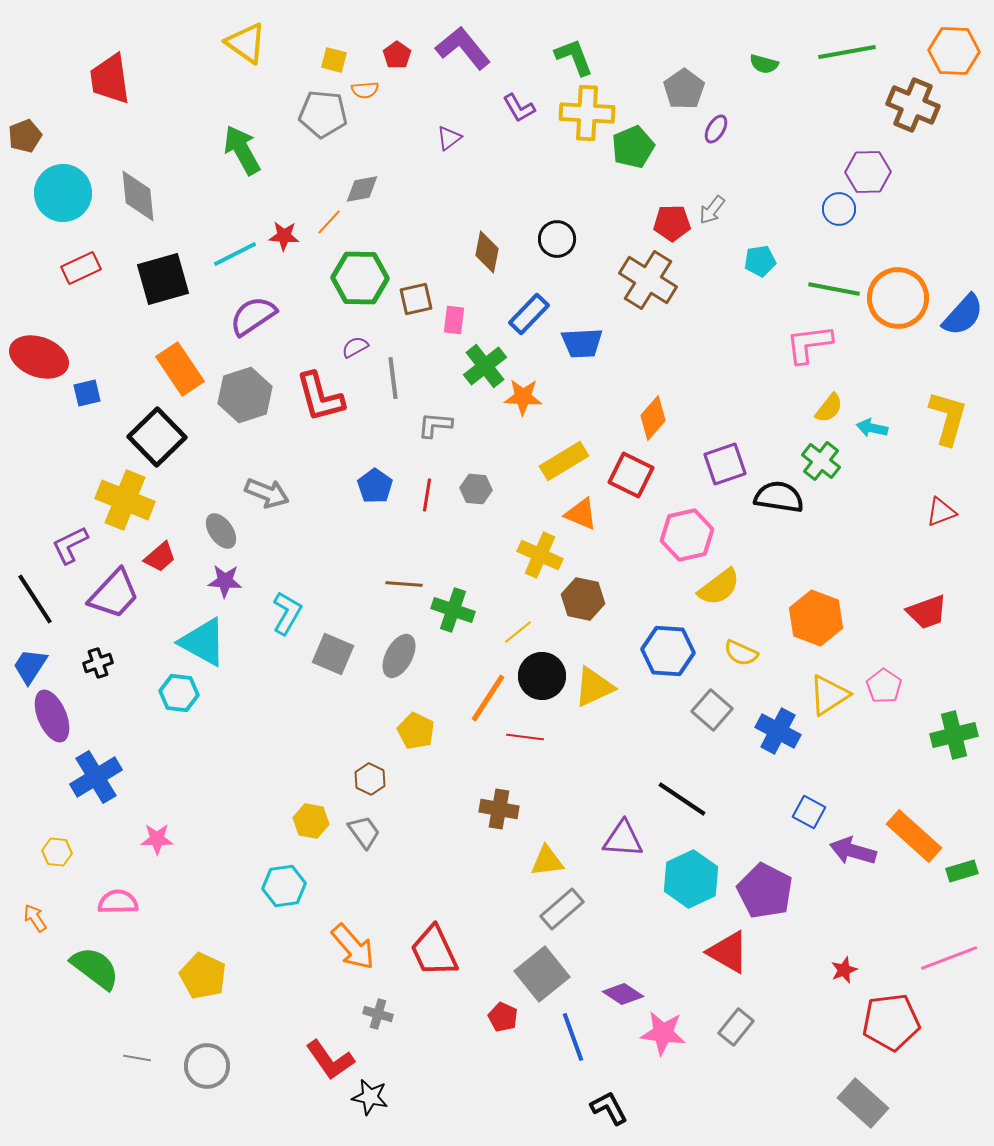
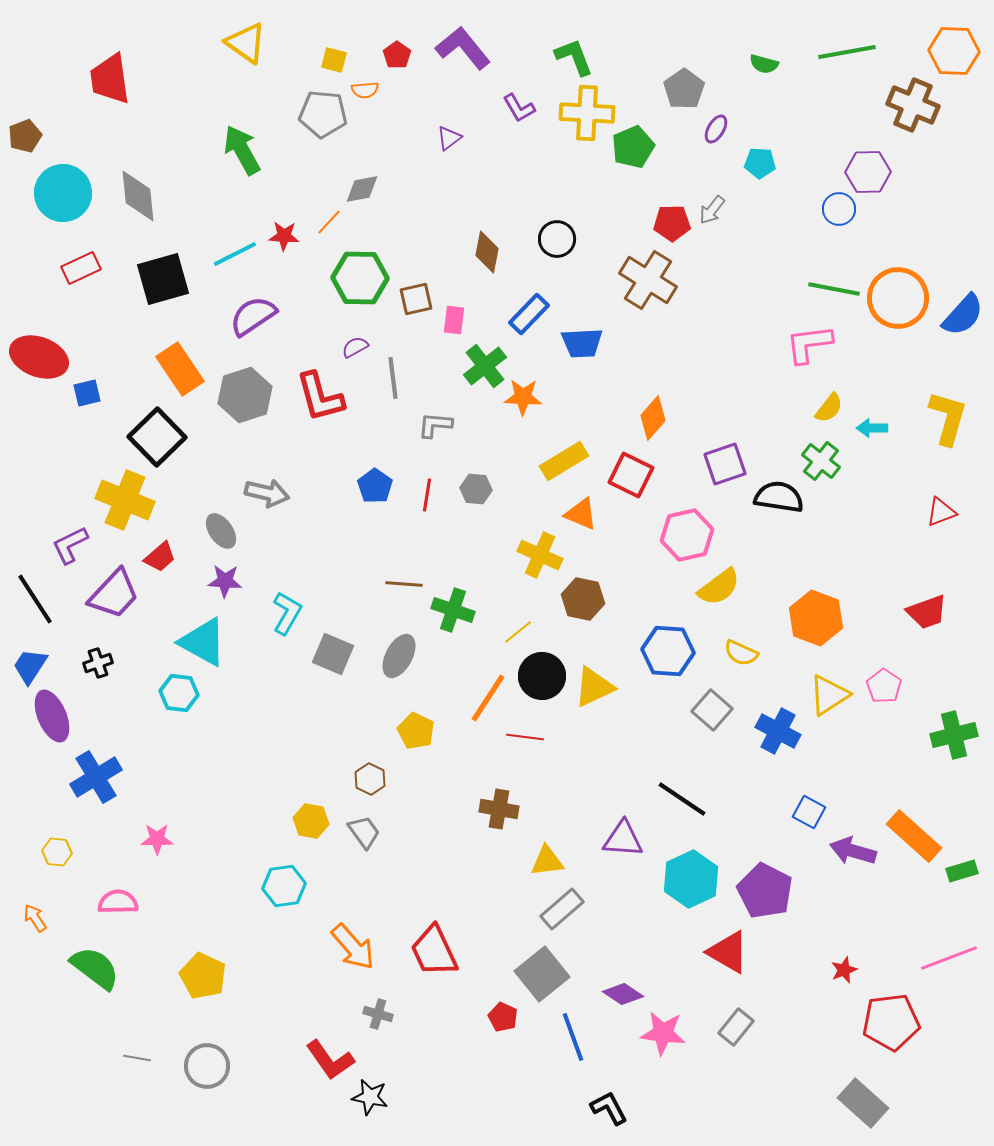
cyan pentagon at (760, 261): moved 98 px up; rotated 12 degrees clockwise
cyan arrow at (872, 428): rotated 12 degrees counterclockwise
gray arrow at (267, 493): rotated 9 degrees counterclockwise
